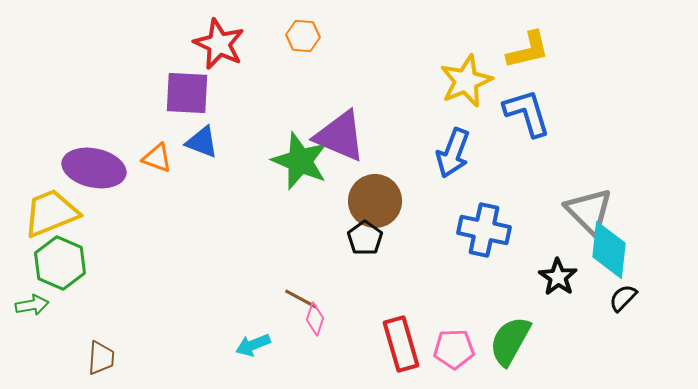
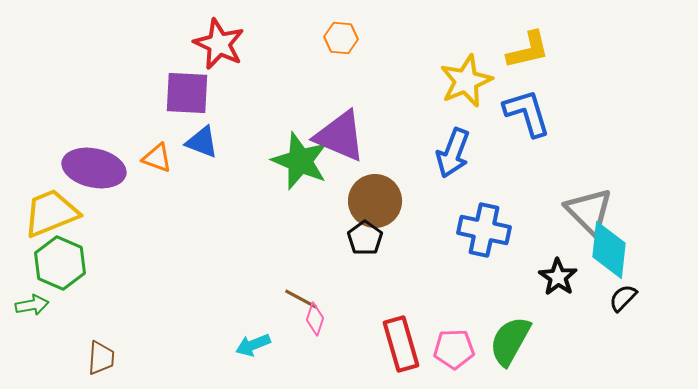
orange hexagon: moved 38 px right, 2 px down
